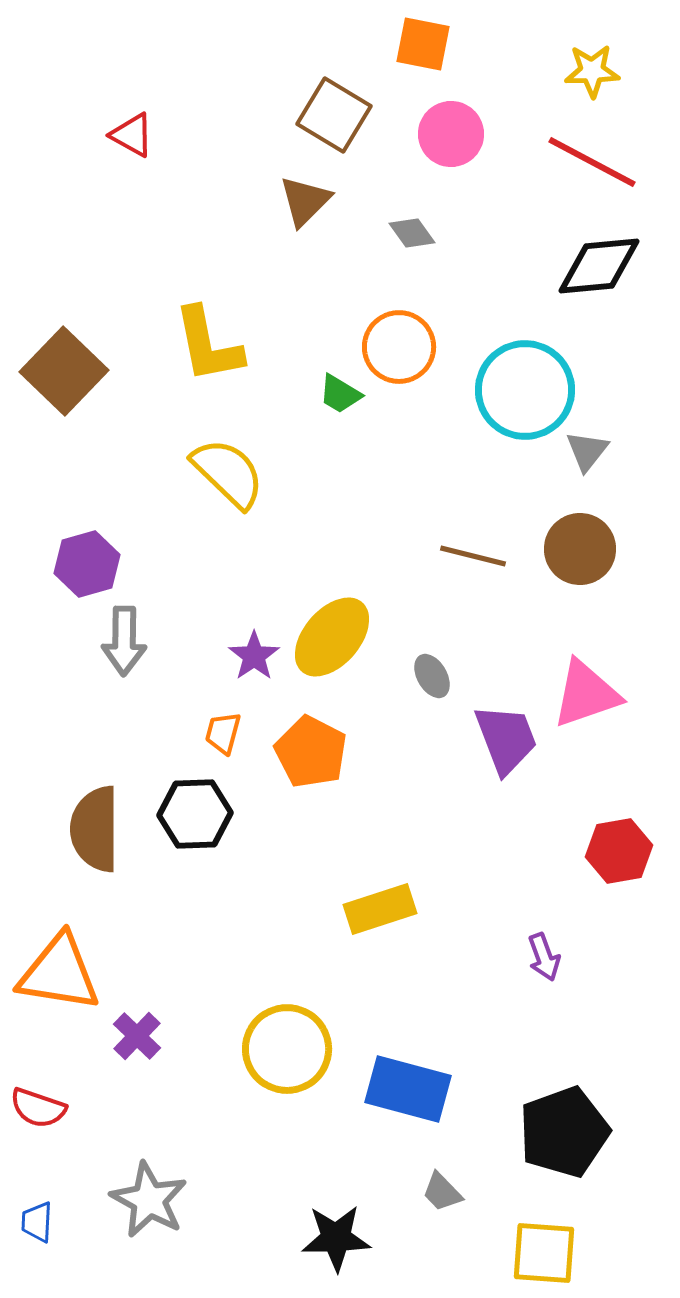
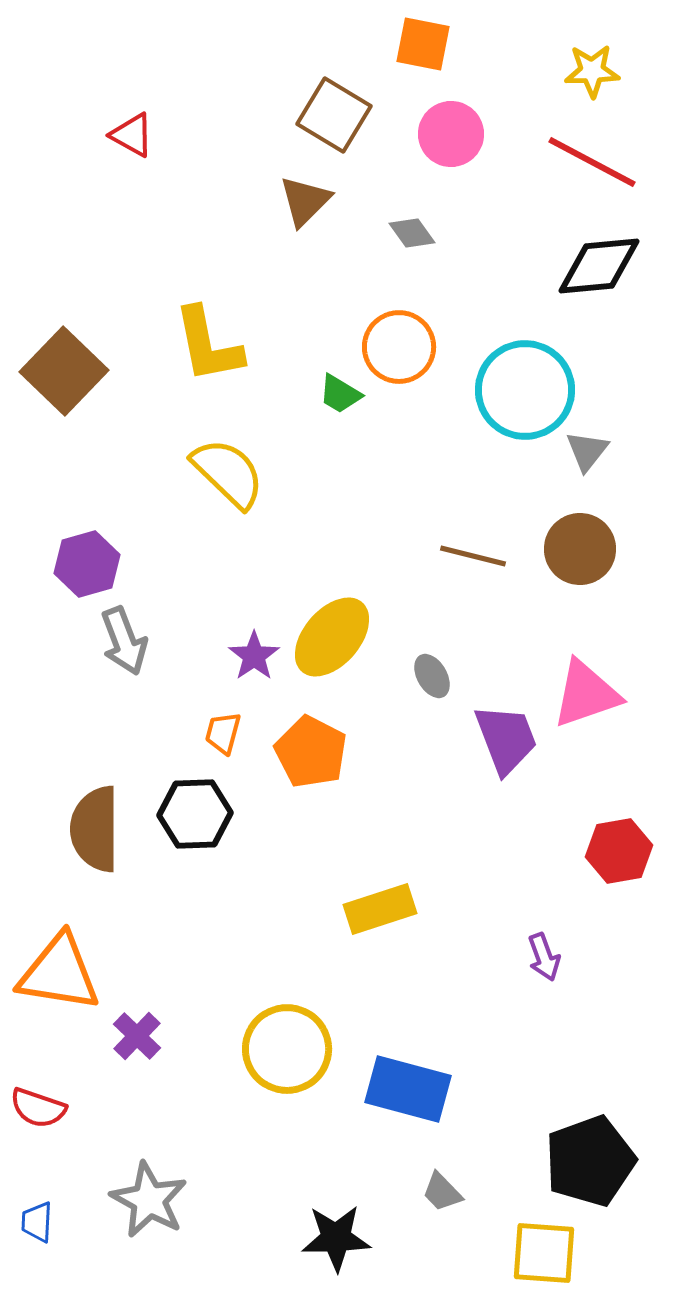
gray arrow at (124, 641): rotated 22 degrees counterclockwise
black pentagon at (564, 1132): moved 26 px right, 29 px down
